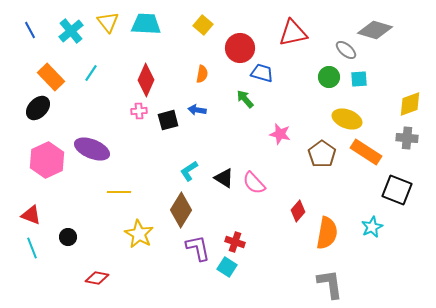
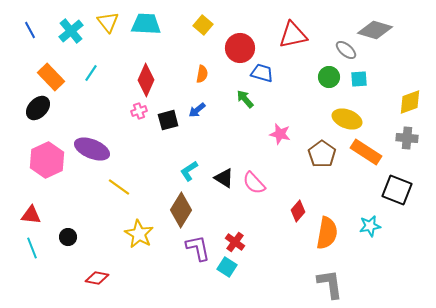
red triangle at (293, 33): moved 2 px down
yellow diamond at (410, 104): moved 2 px up
blue arrow at (197, 110): rotated 48 degrees counterclockwise
pink cross at (139, 111): rotated 14 degrees counterclockwise
yellow line at (119, 192): moved 5 px up; rotated 35 degrees clockwise
red triangle at (31, 215): rotated 15 degrees counterclockwise
cyan star at (372, 227): moved 2 px left, 1 px up; rotated 15 degrees clockwise
red cross at (235, 242): rotated 18 degrees clockwise
